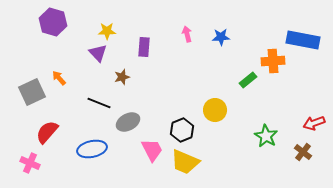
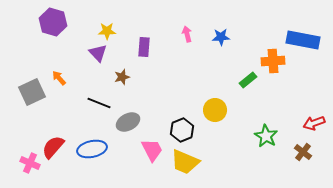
red semicircle: moved 6 px right, 15 px down
